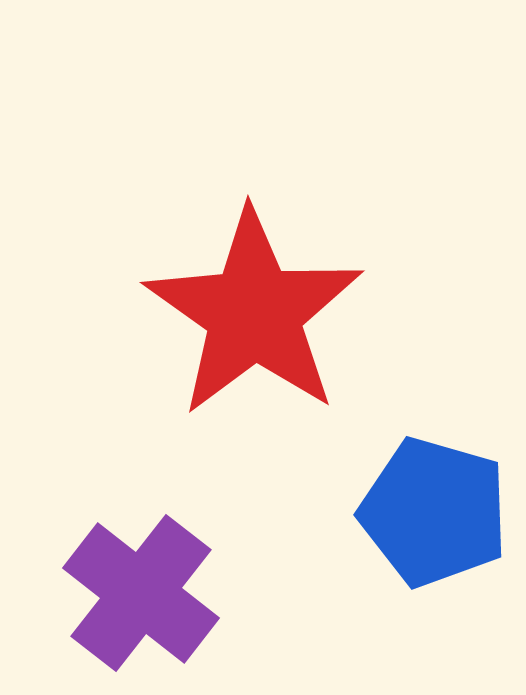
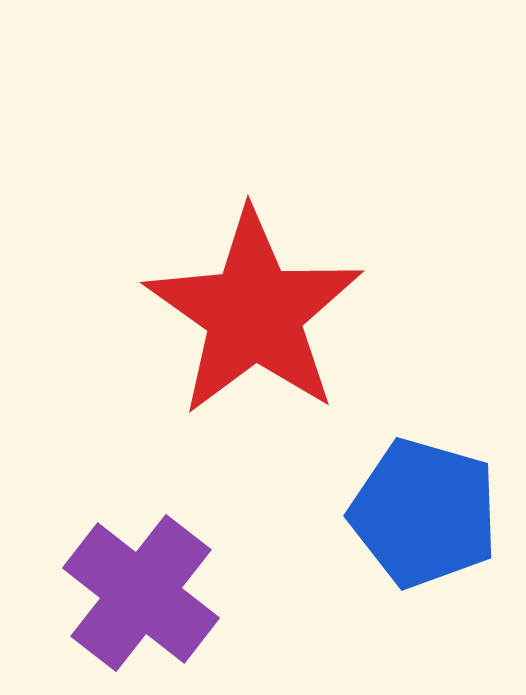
blue pentagon: moved 10 px left, 1 px down
